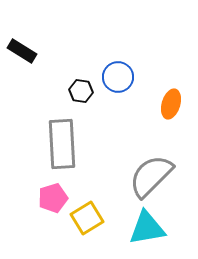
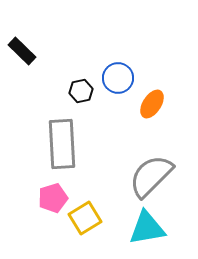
black rectangle: rotated 12 degrees clockwise
blue circle: moved 1 px down
black hexagon: rotated 20 degrees counterclockwise
orange ellipse: moved 19 px left; rotated 16 degrees clockwise
yellow square: moved 2 px left
